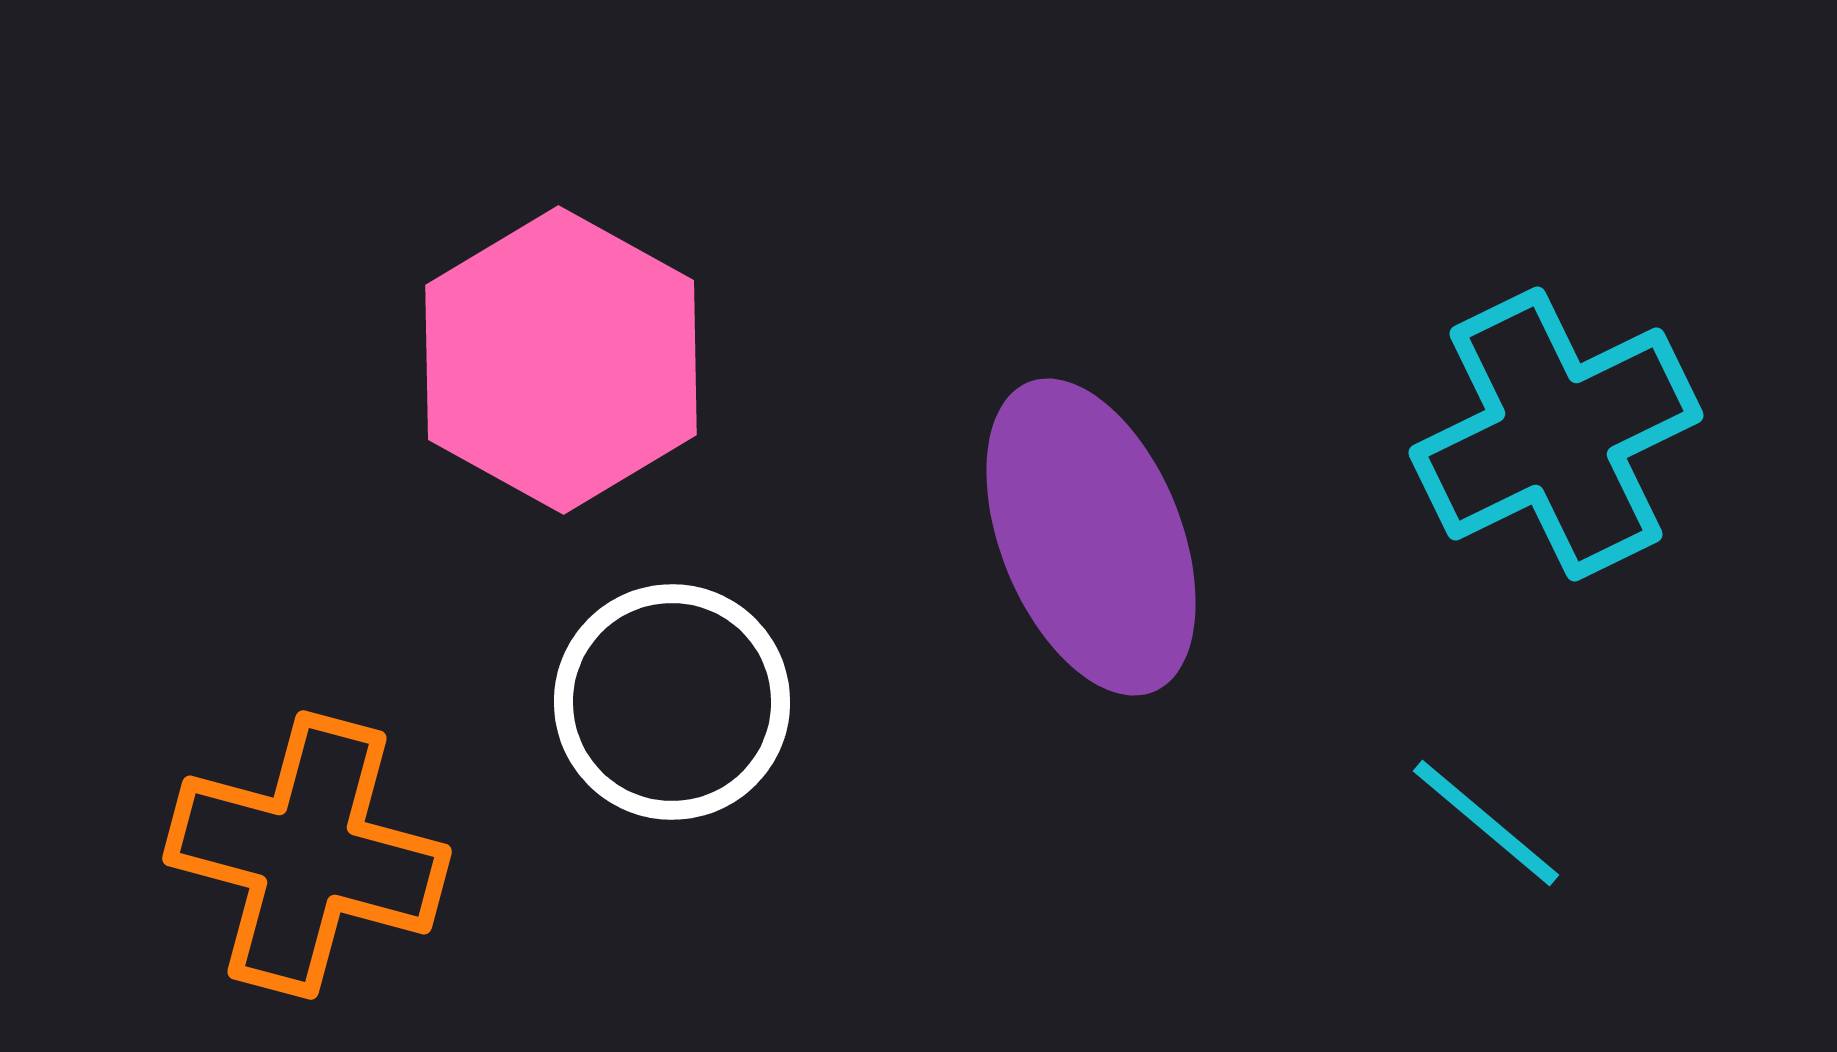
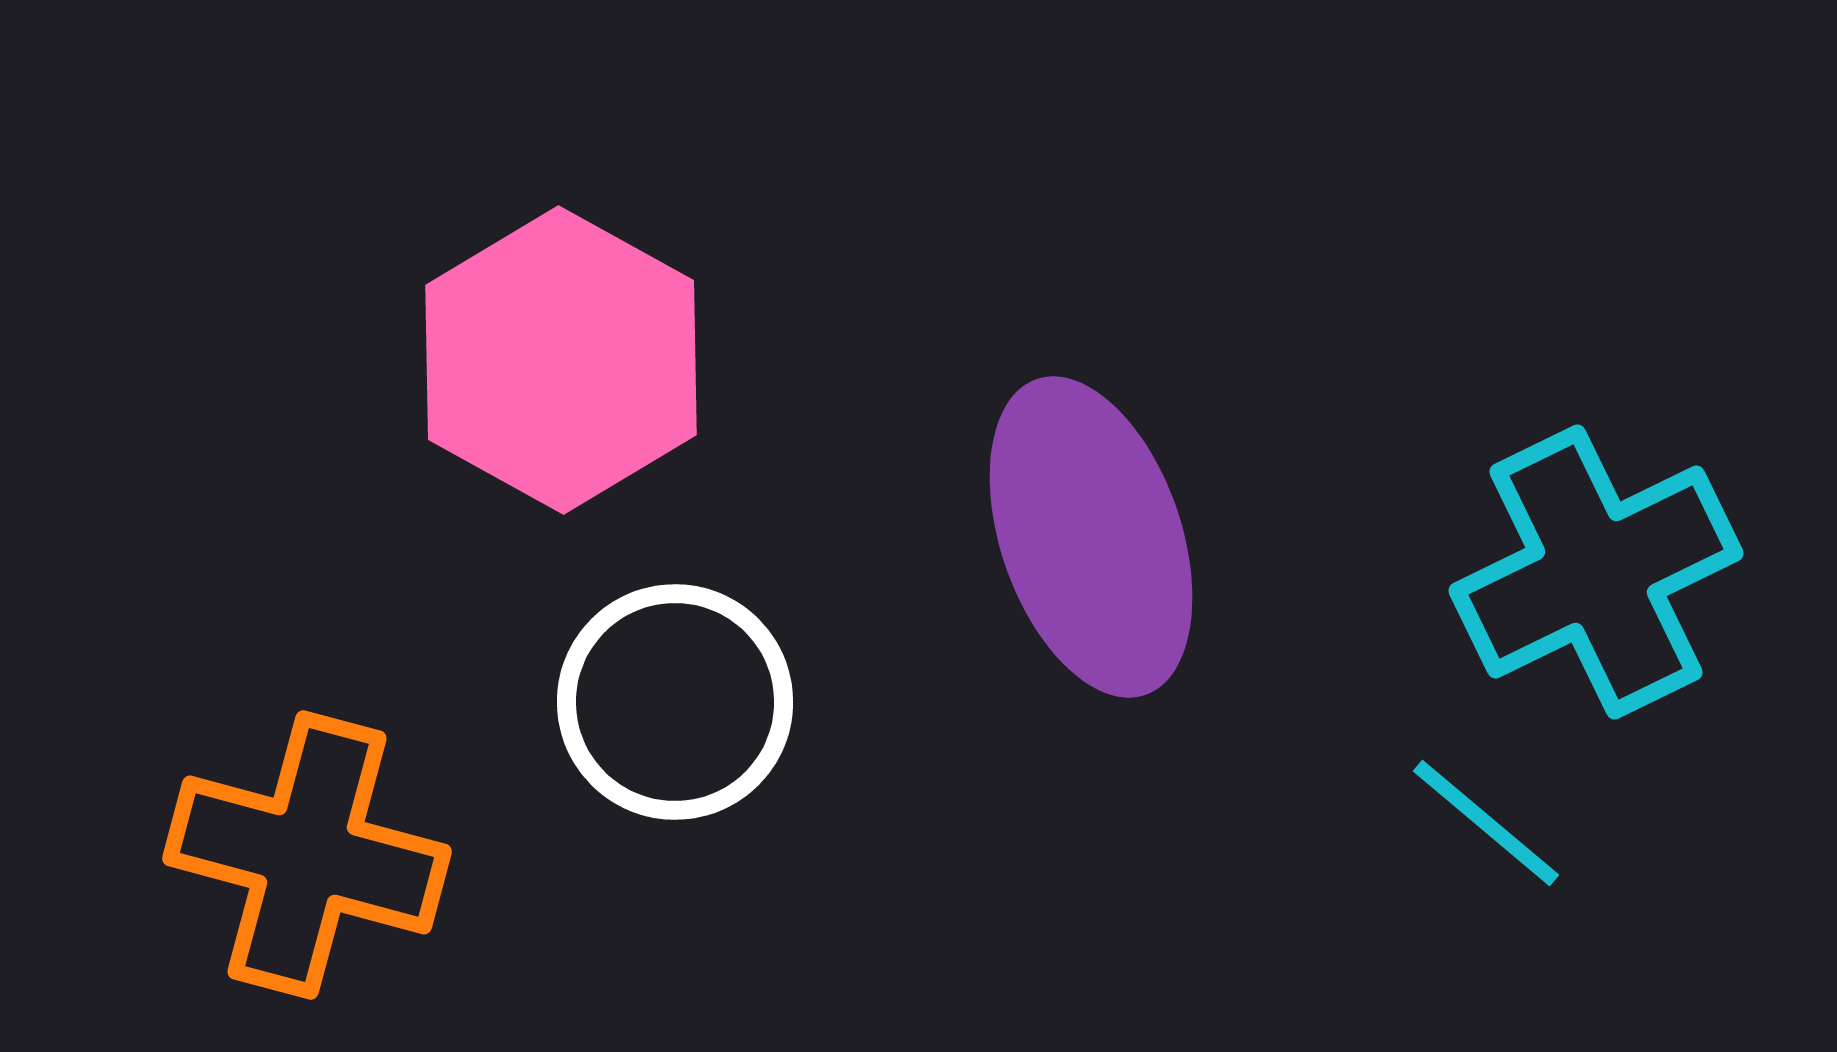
cyan cross: moved 40 px right, 138 px down
purple ellipse: rotated 3 degrees clockwise
white circle: moved 3 px right
